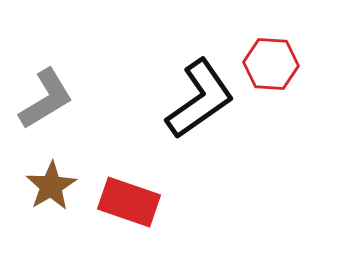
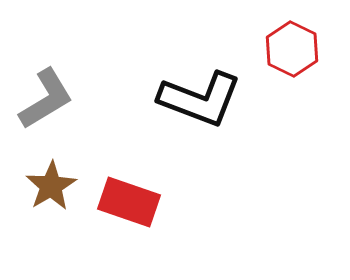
red hexagon: moved 21 px right, 15 px up; rotated 22 degrees clockwise
black L-shape: rotated 56 degrees clockwise
